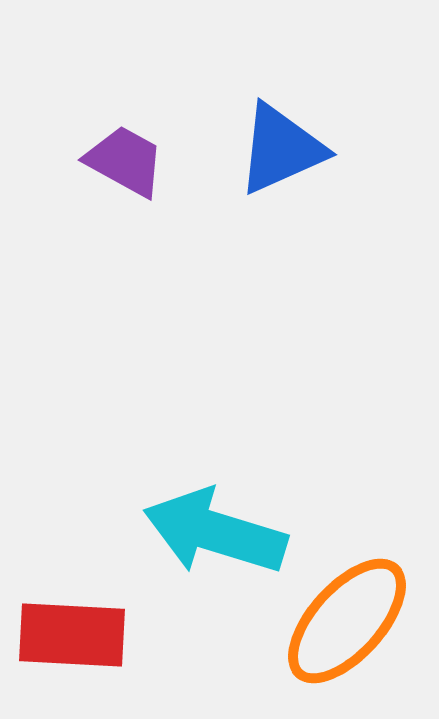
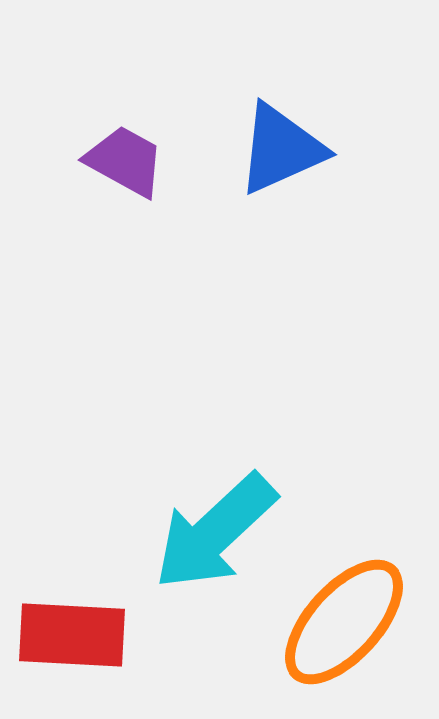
cyan arrow: rotated 60 degrees counterclockwise
orange ellipse: moved 3 px left, 1 px down
